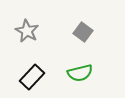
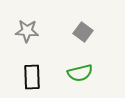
gray star: rotated 25 degrees counterclockwise
black rectangle: rotated 45 degrees counterclockwise
